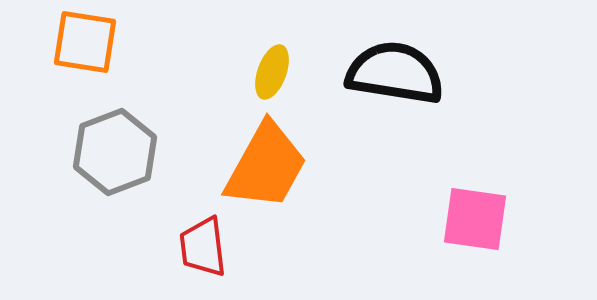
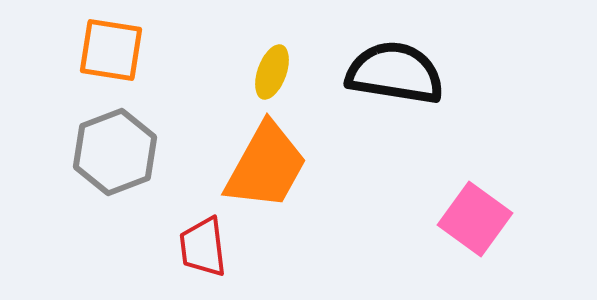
orange square: moved 26 px right, 8 px down
pink square: rotated 28 degrees clockwise
